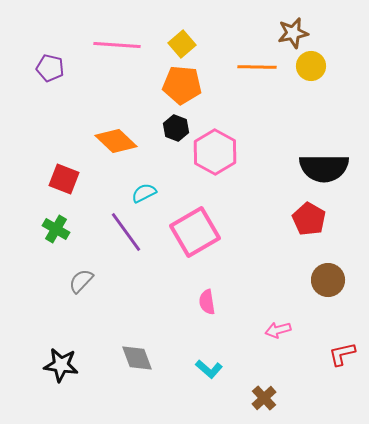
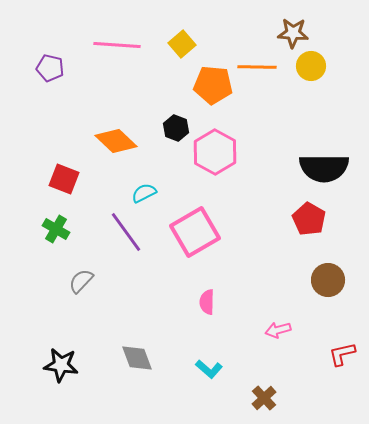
brown star: rotated 16 degrees clockwise
orange pentagon: moved 31 px right
pink semicircle: rotated 10 degrees clockwise
